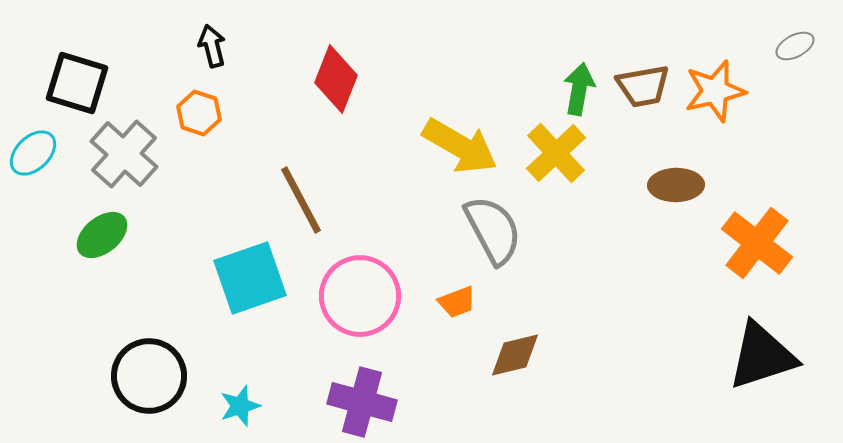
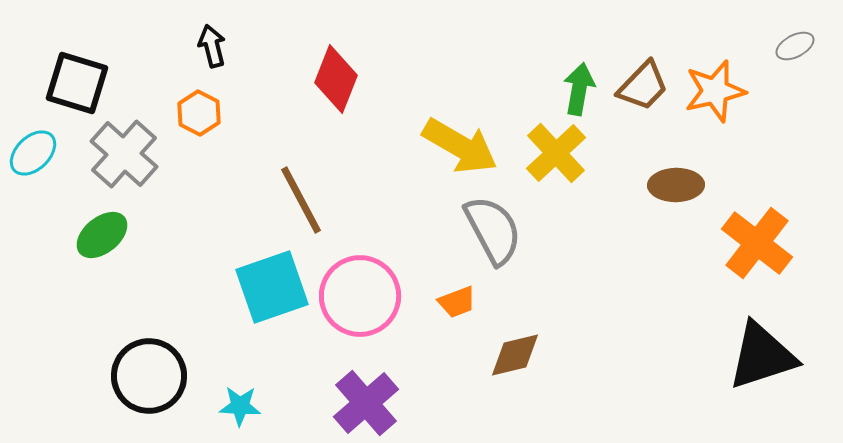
brown trapezoid: rotated 36 degrees counterclockwise
orange hexagon: rotated 9 degrees clockwise
cyan square: moved 22 px right, 9 px down
purple cross: moved 4 px right, 1 px down; rotated 34 degrees clockwise
cyan star: rotated 21 degrees clockwise
